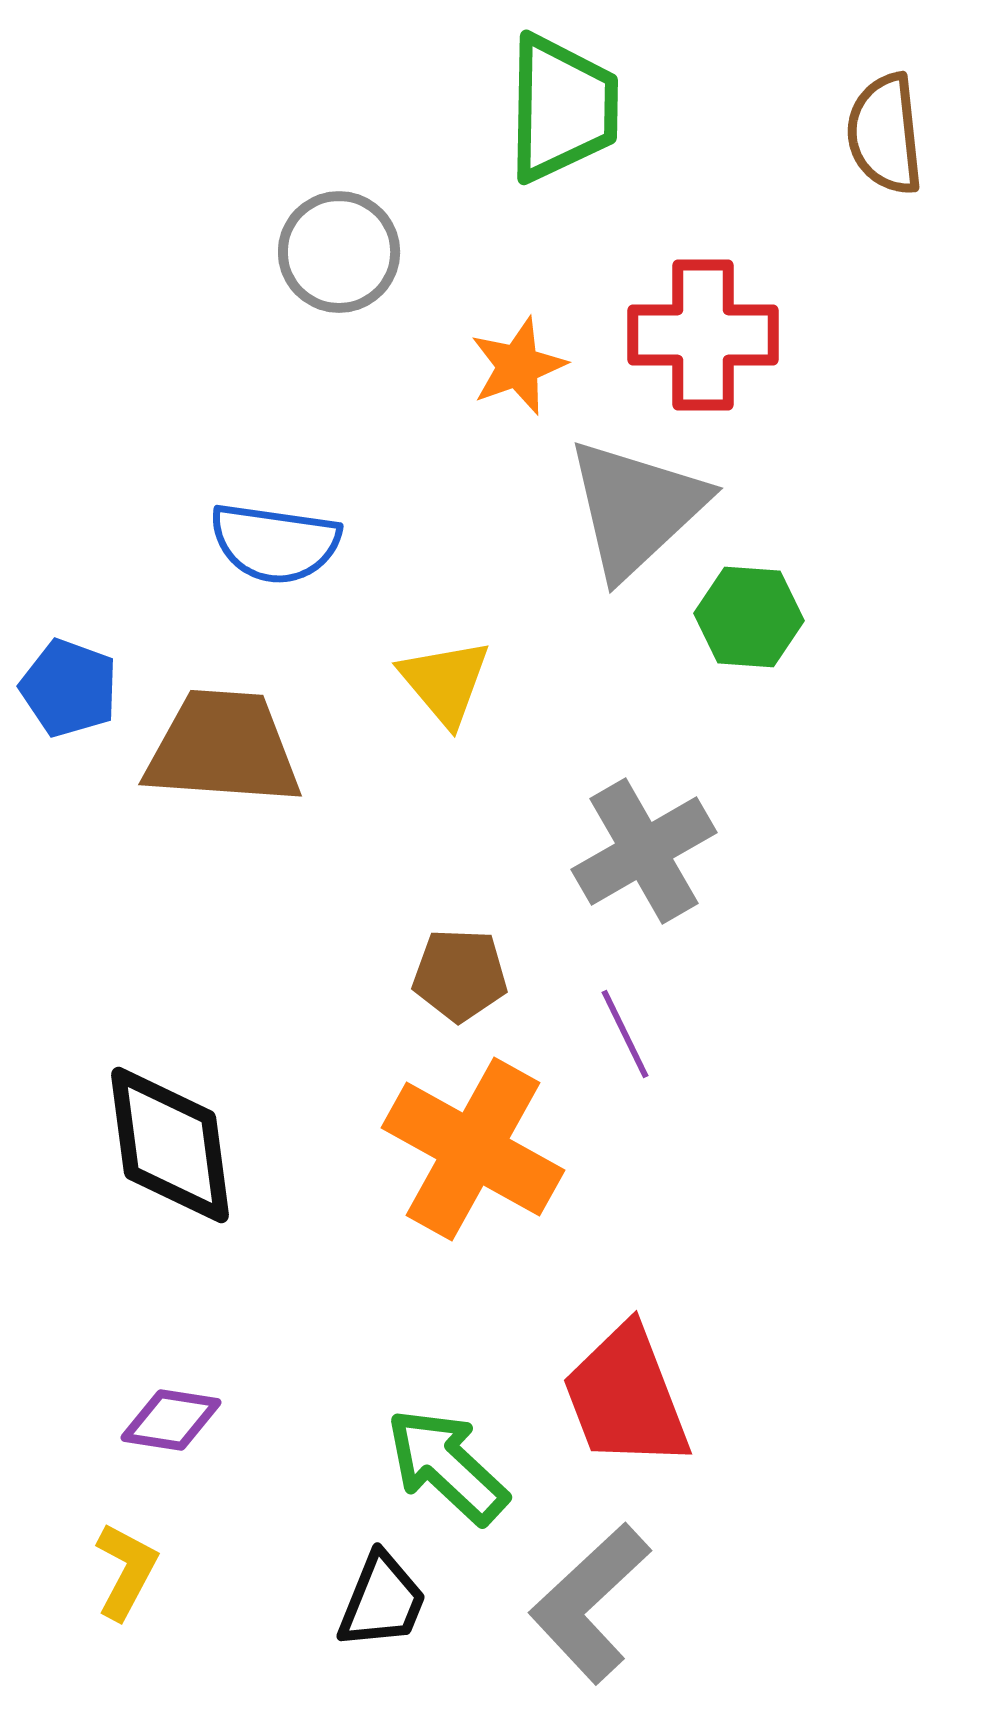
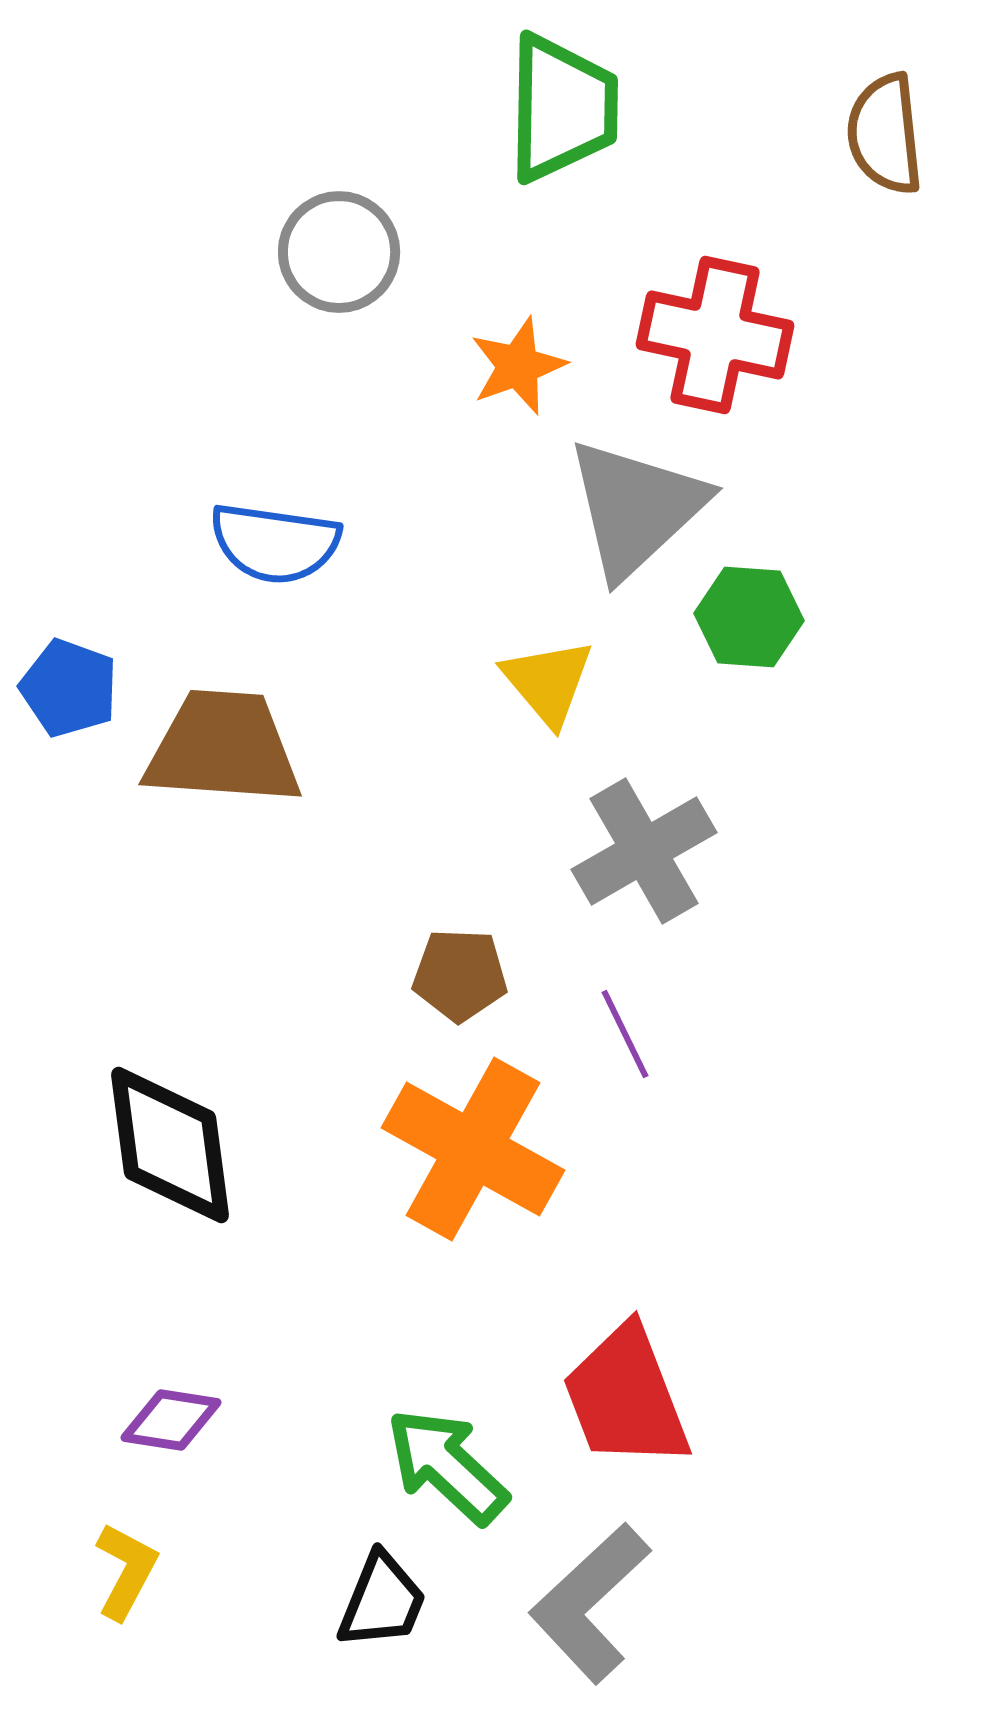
red cross: moved 12 px right; rotated 12 degrees clockwise
yellow triangle: moved 103 px right
